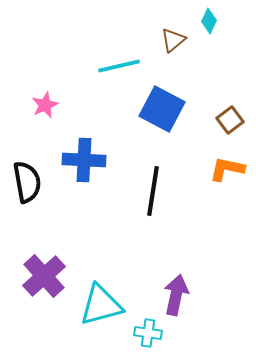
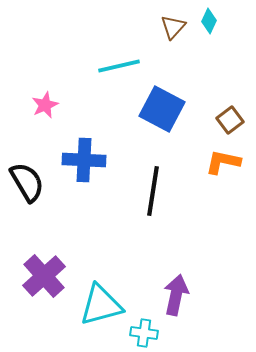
brown triangle: moved 13 px up; rotated 8 degrees counterclockwise
orange L-shape: moved 4 px left, 7 px up
black semicircle: rotated 21 degrees counterclockwise
cyan cross: moved 4 px left
